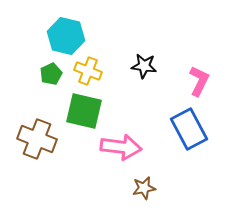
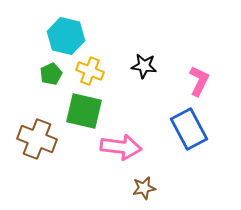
yellow cross: moved 2 px right
